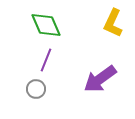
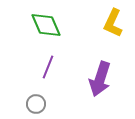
purple line: moved 2 px right, 7 px down
purple arrow: rotated 36 degrees counterclockwise
gray circle: moved 15 px down
